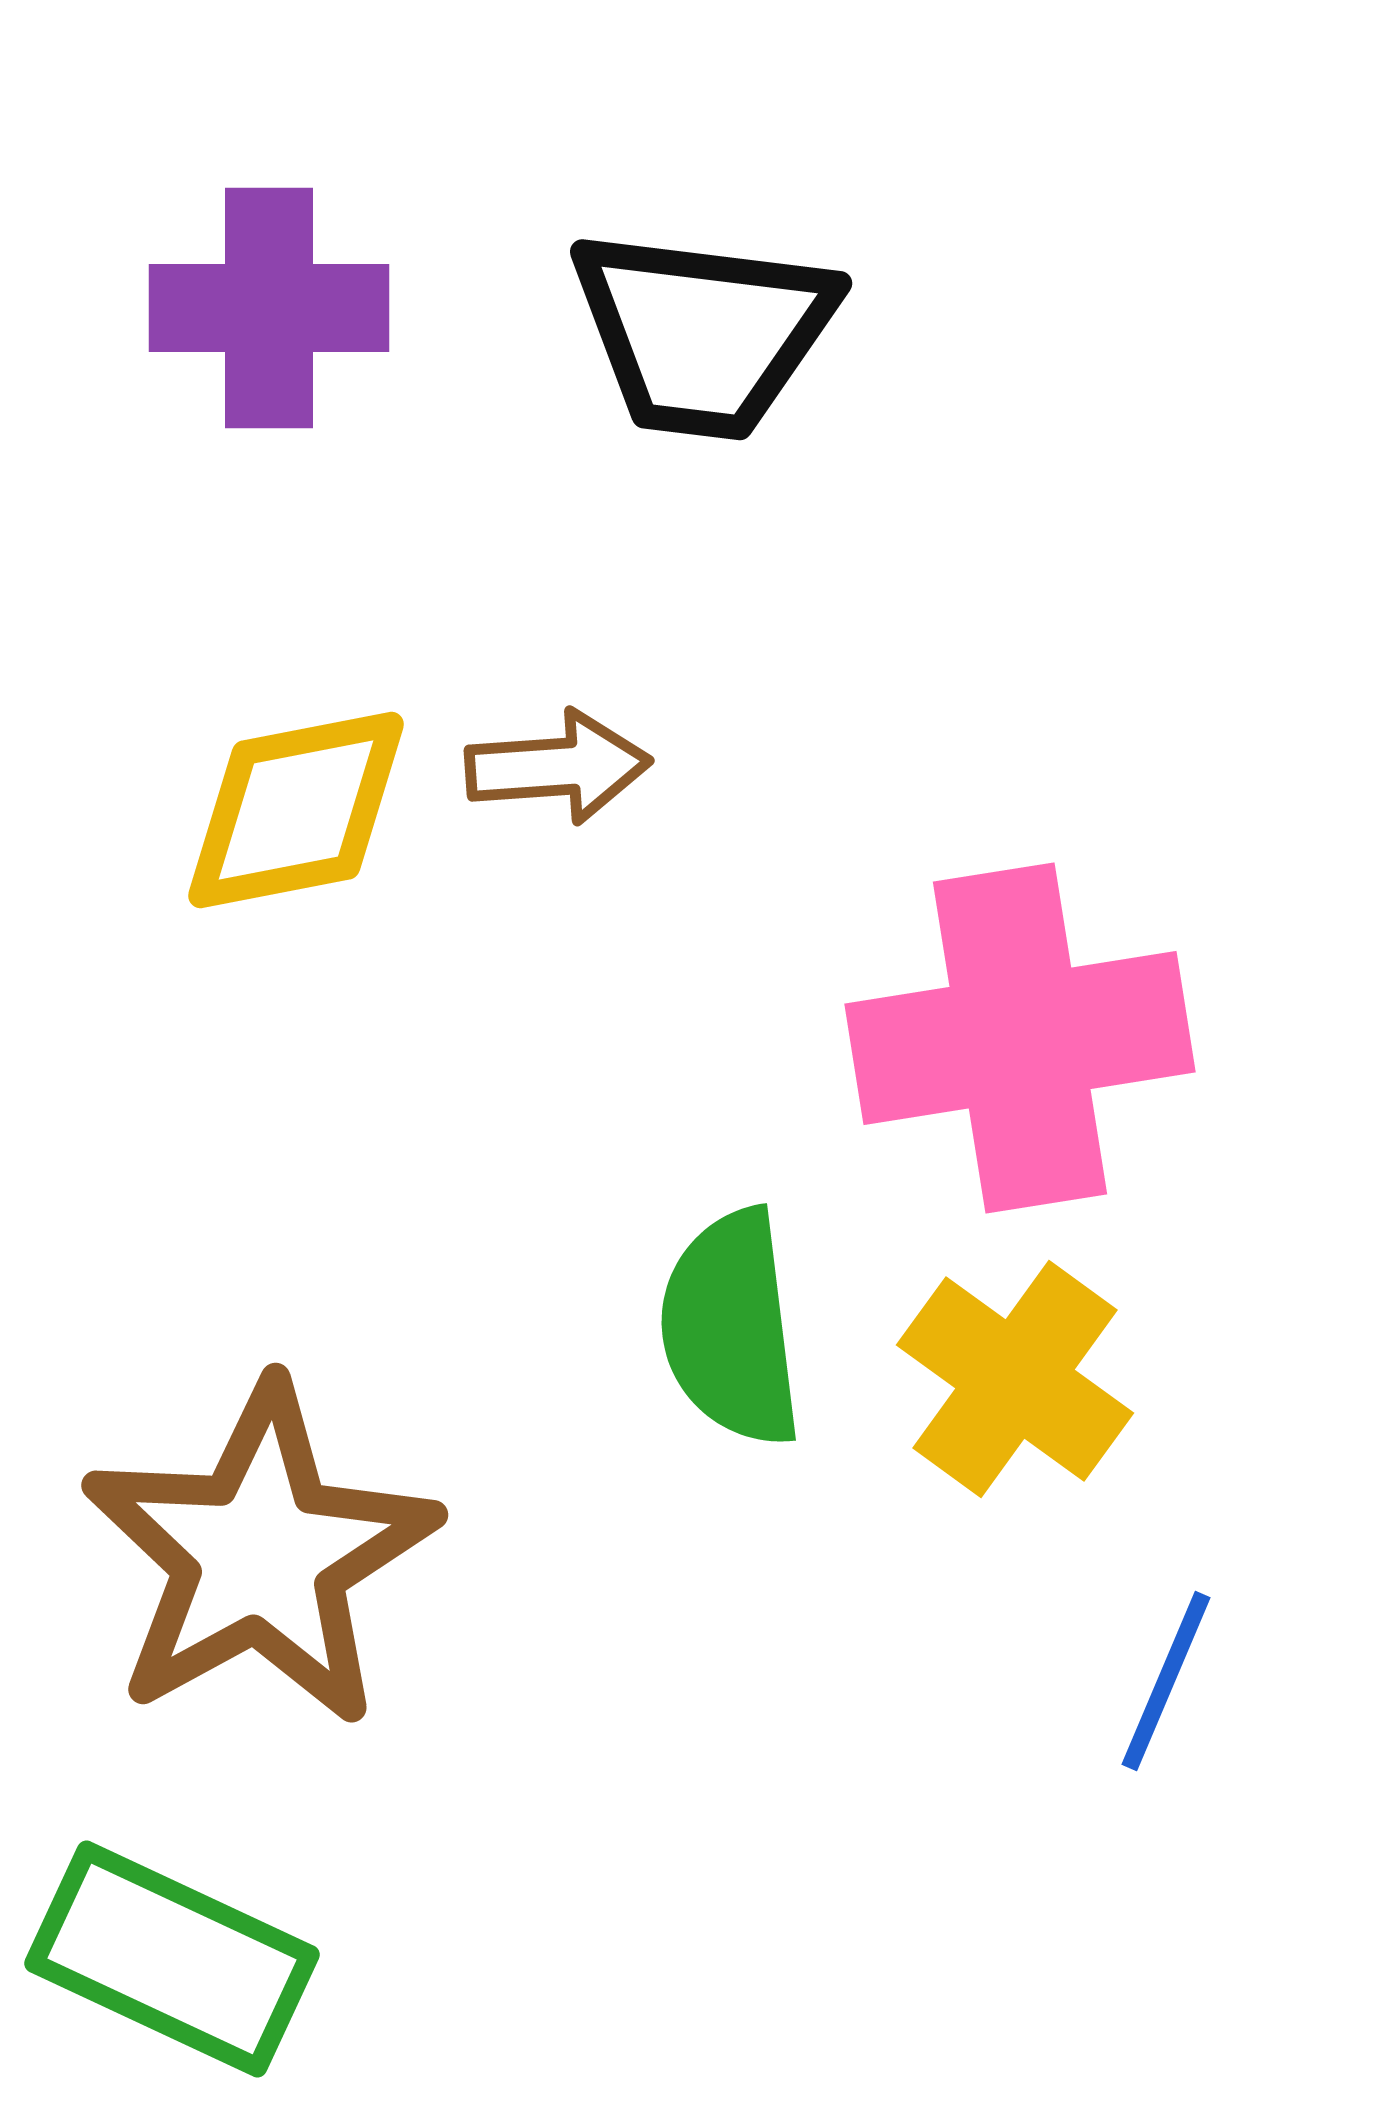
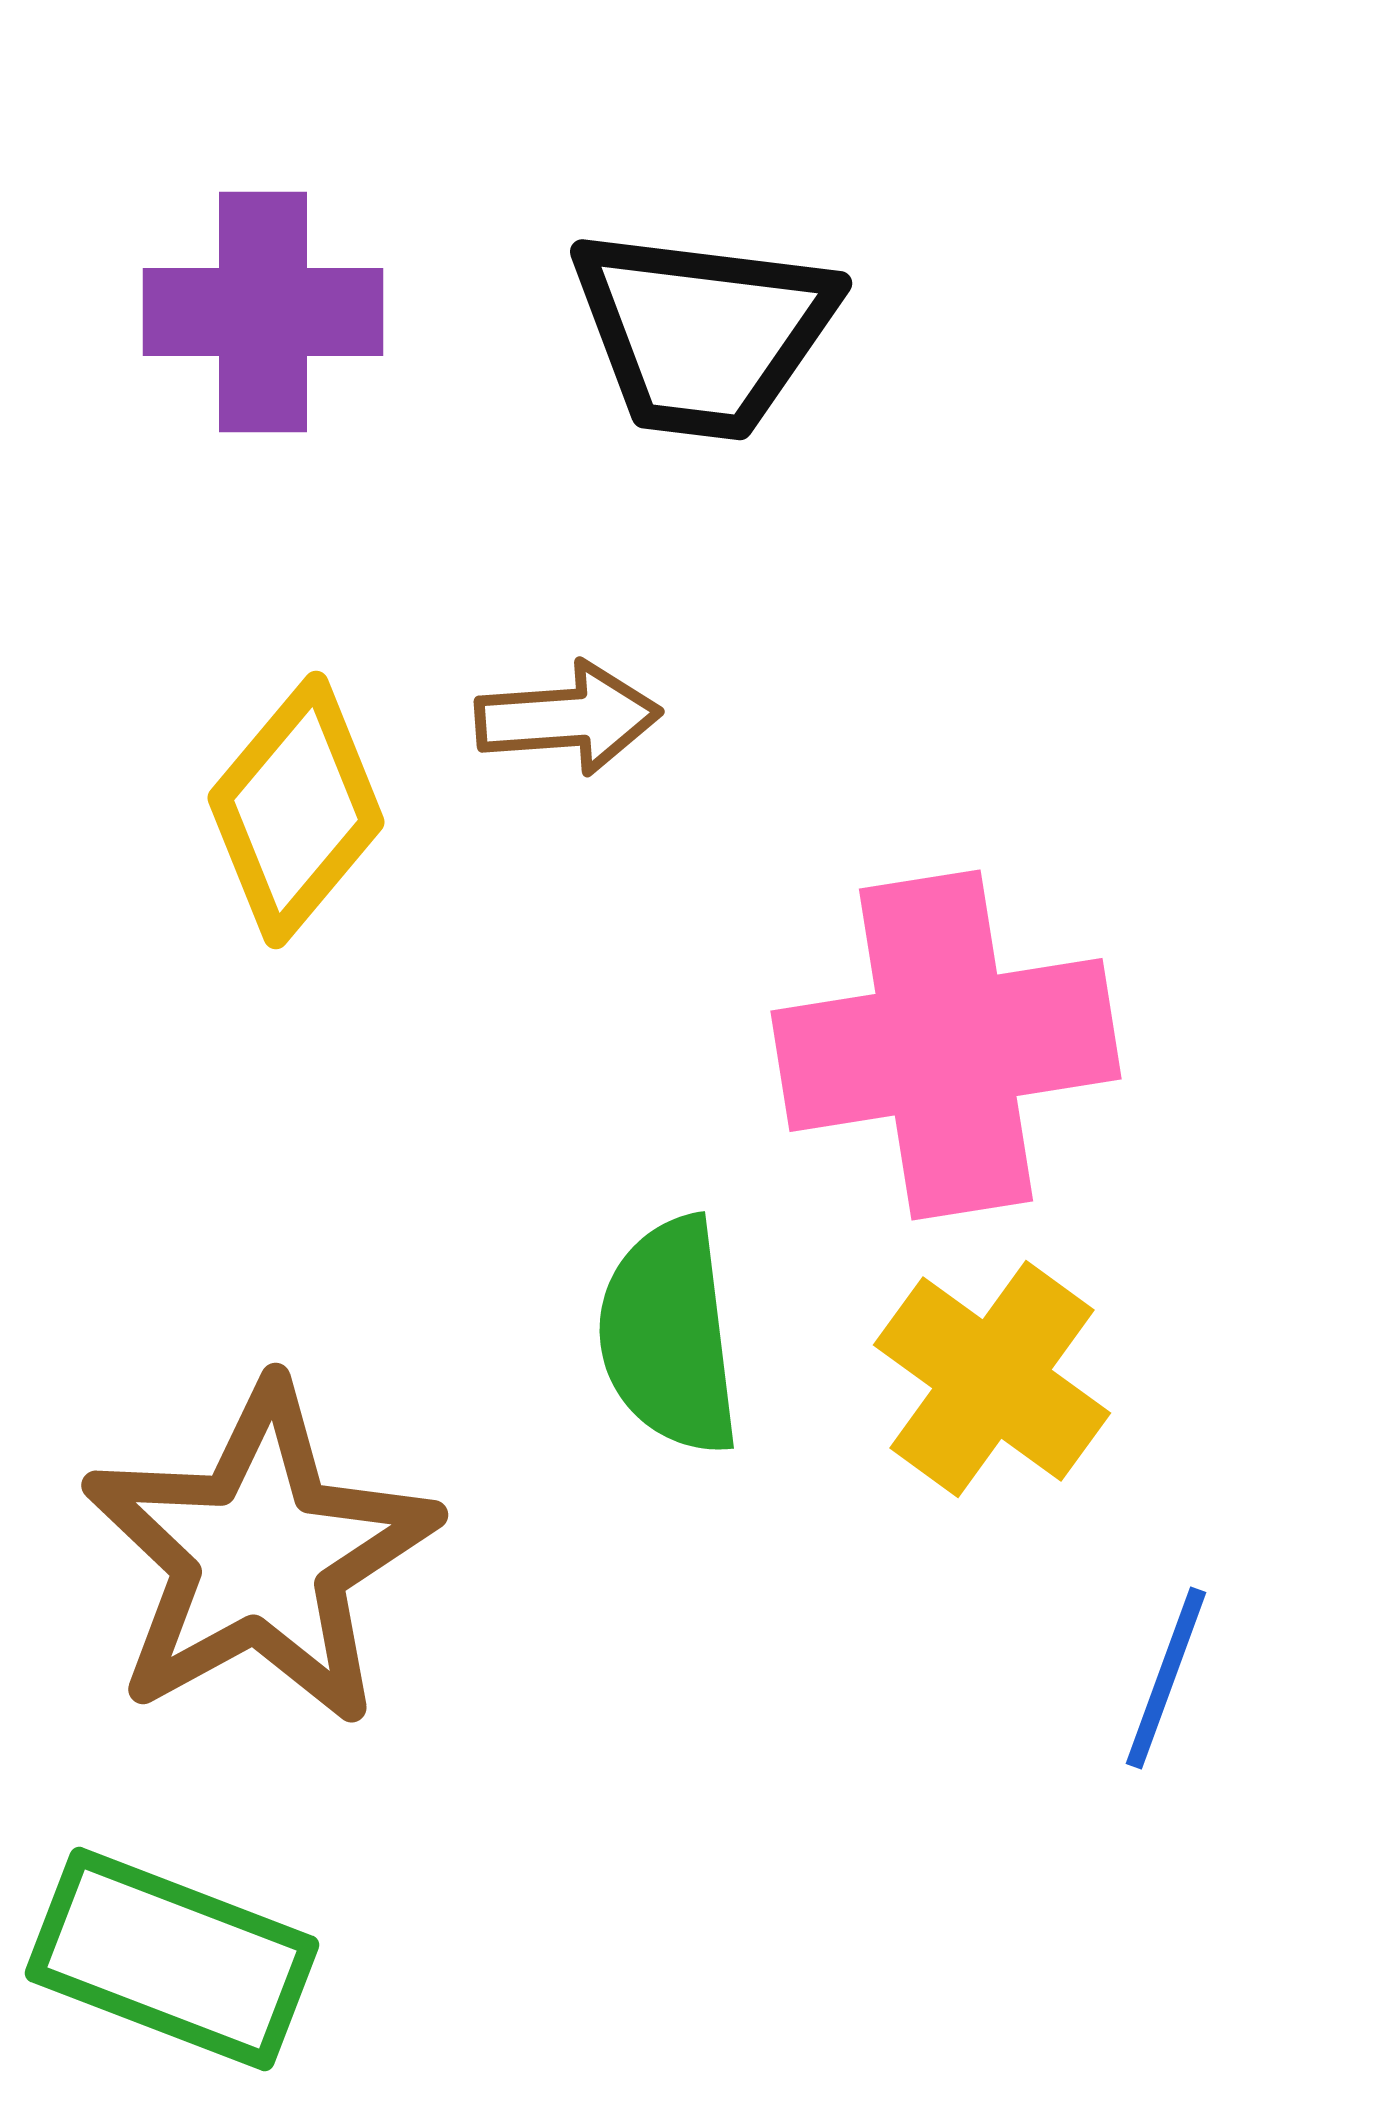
purple cross: moved 6 px left, 4 px down
brown arrow: moved 10 px right, 49 px up
yellow diamond: rotated 39 degrees counterclockwise
pink cross: moved 74 px left, 7 px down
green semicircle: moved 62 px left, 8 px down
yellow cross: moved 23 px left
blue line: moved 3 px up; rotated 3 degrees counterclockwise
green rectangle: rotated 4 degrees counterclockwise
